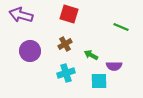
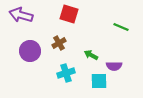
brown cross: moved 6 px left, 1 px up
